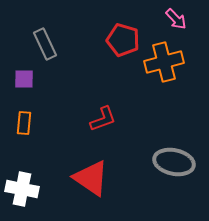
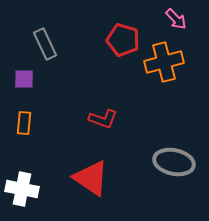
red L-shape: rotated 40 degrees clockwise
